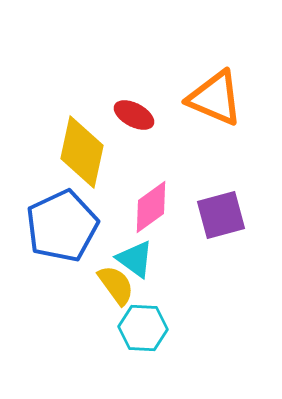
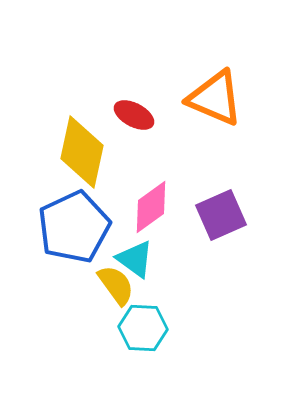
purple square: rotated 9 degrees counterclockwise
blue pentagon: moved 12 px right, 1 px down
